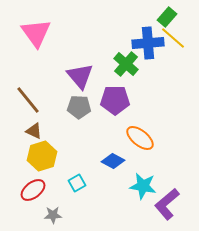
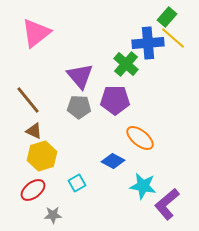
pink triangle: rotated 28 degrees clockwise
